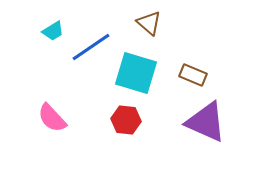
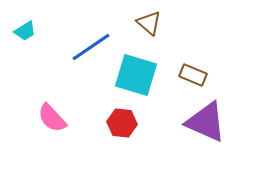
cyan trapezoid: moved 28 px left
cyan square: moved 2 px down
red hexagon: moved 4 px left, 3 px down
